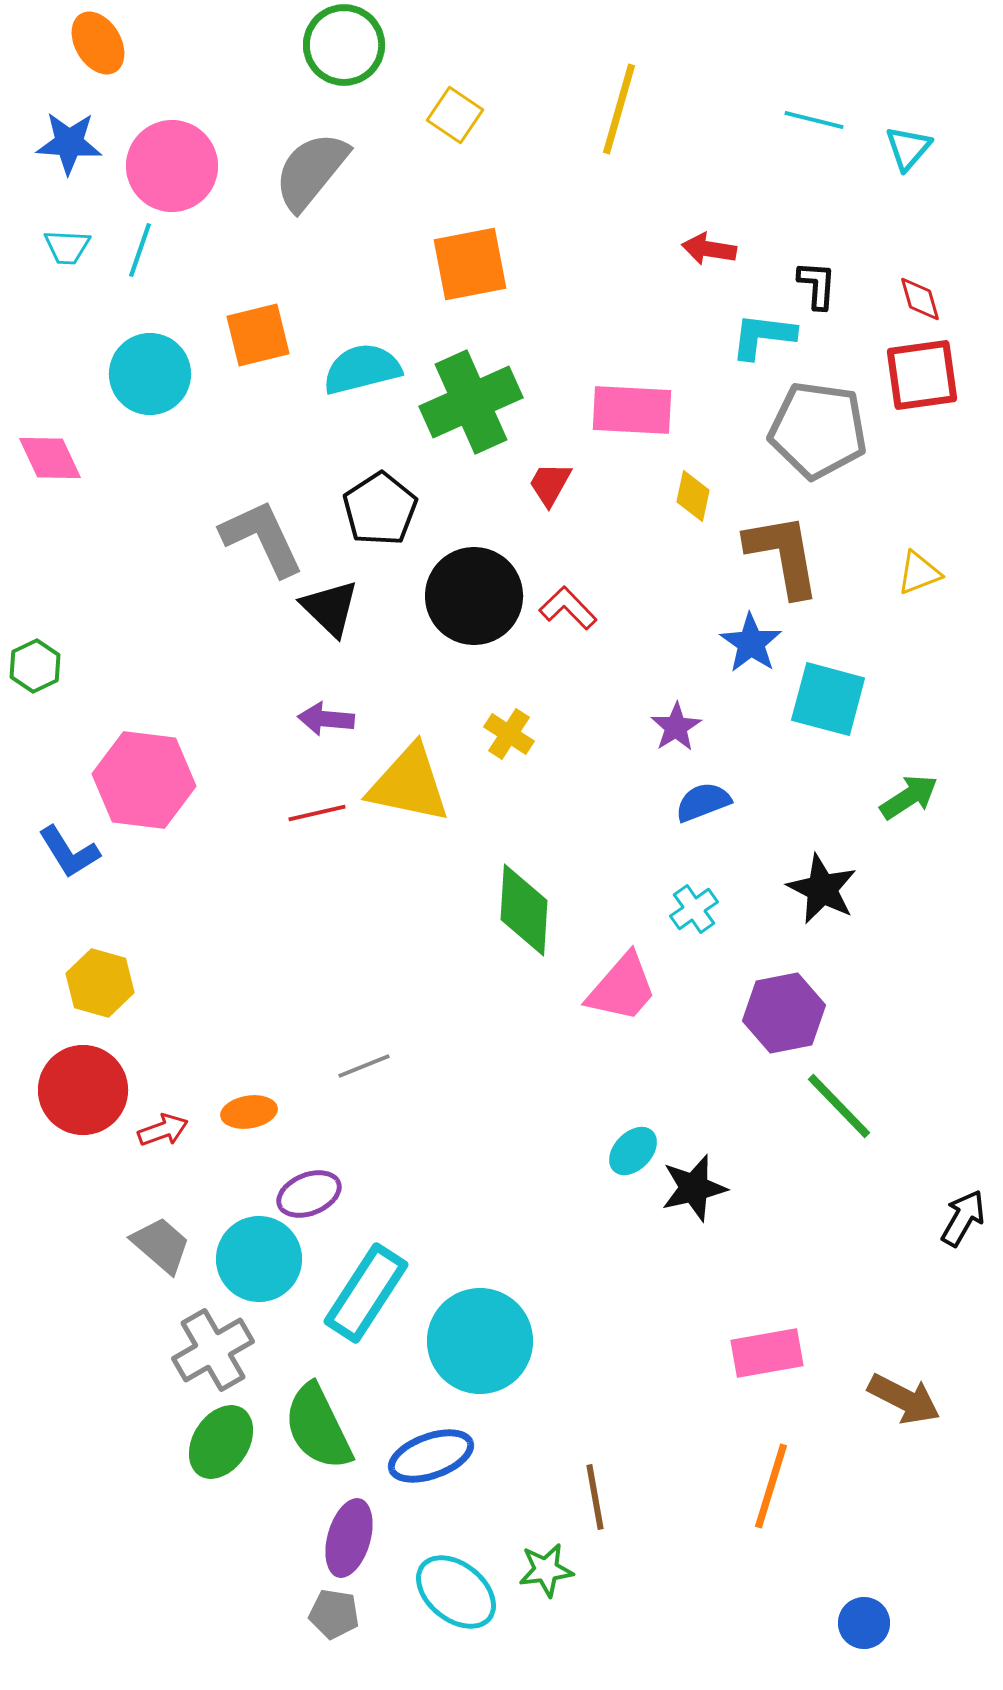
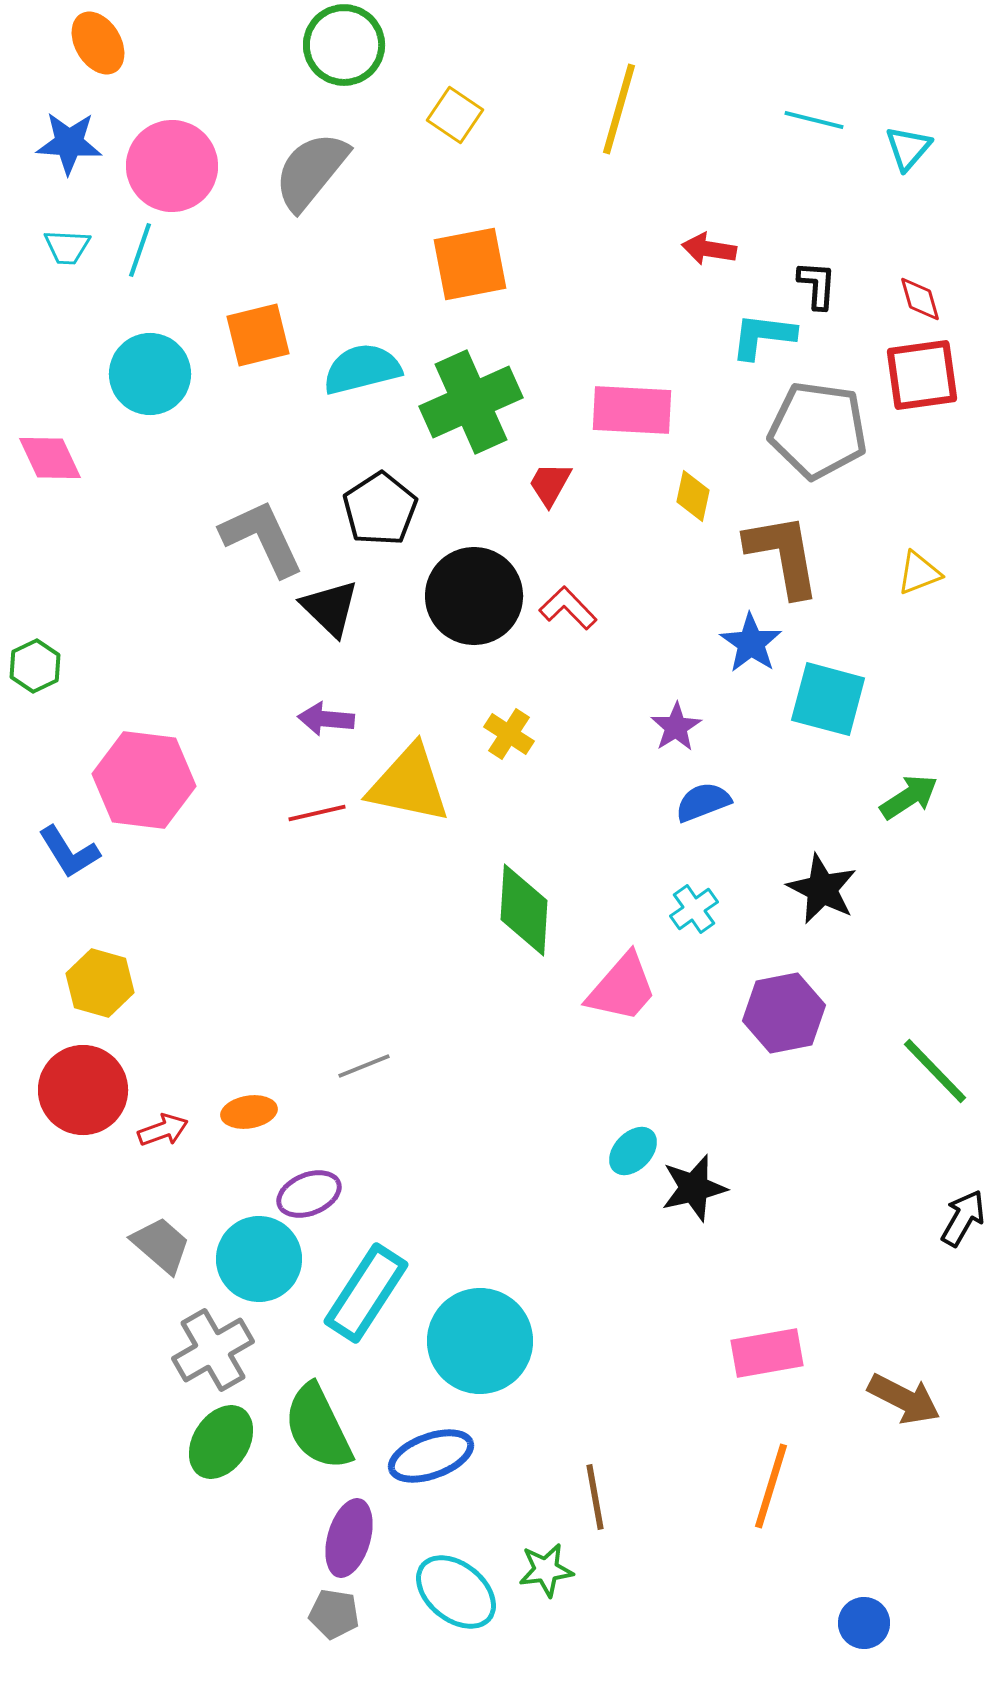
green line at (839, 1106): moved 96 px right, 35 px up
